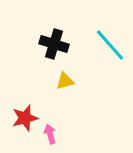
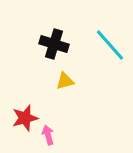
pink arrow: moved 2 px left, 1 px down
